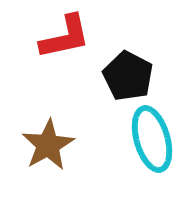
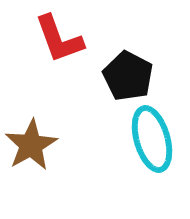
red L-shape: moved 6 px left, 2 px down; rotated 82 degrees clockwise
brown star: moved 17 px left
